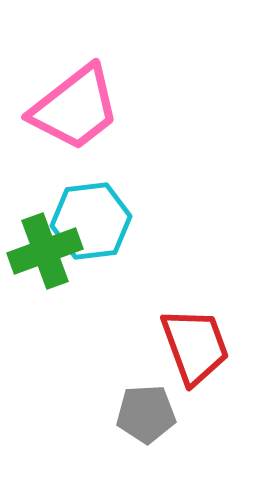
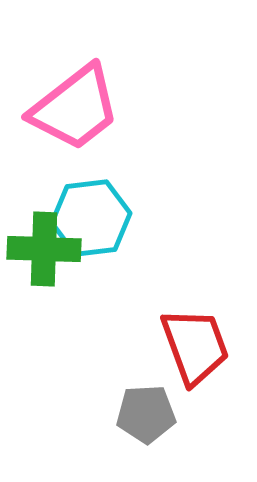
cyan hexagon: moved 3 px up
green cross: moved 1 px left, 2 px up; rotated 22 degrees clockwise
